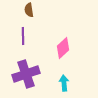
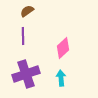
brown semicircle: moved 2 px left, 1 px down; rotated 64 degrees clockwise
cyan arrow: moved 3 px left, 5 px up
